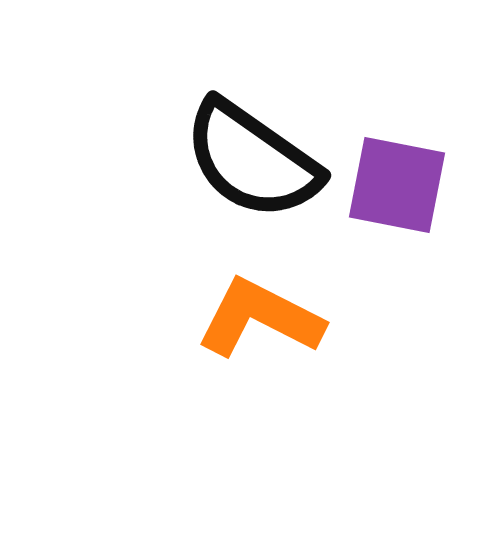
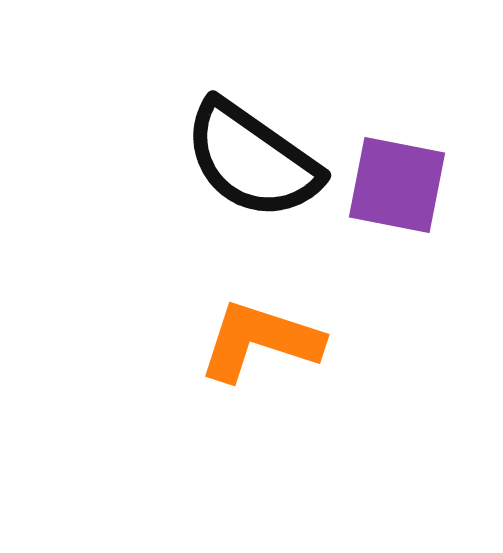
orange L-shape: moved 23 px down; rotated 9 degrees counterclockwise
